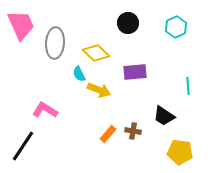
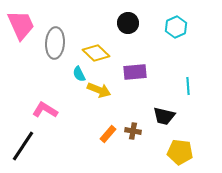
black trapezoid: rotated 20 degrees counterclockwise
